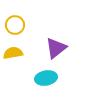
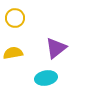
yellow circle: moved 7 px up
